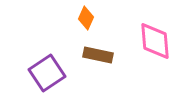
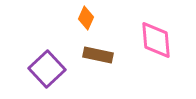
pink diamond: moved 1 px right, 1 px up
purple square: moved 4 px up; rotated 9 degrees counterclockwise
